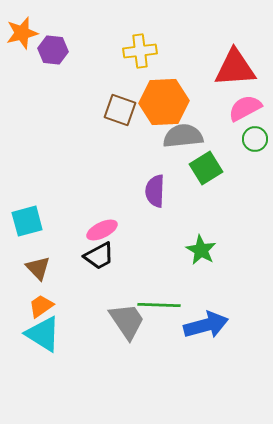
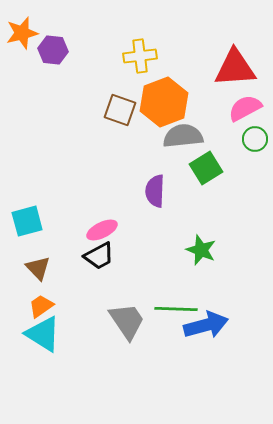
yellow cross: moved 5 px down
orange hexagon: rotated 18 degrees counterclockwise
green star: rotated 8 degrees counterclockwise
green line: moved 17 px right, 4 px down
